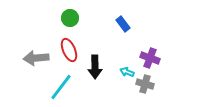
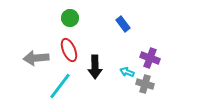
cyan line: moved 1 px left, 1 px up
